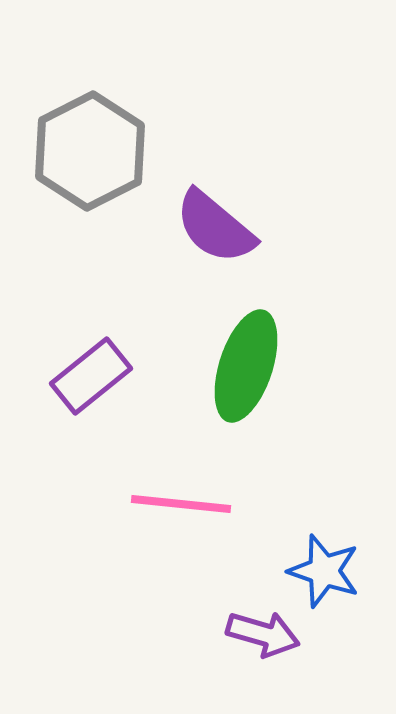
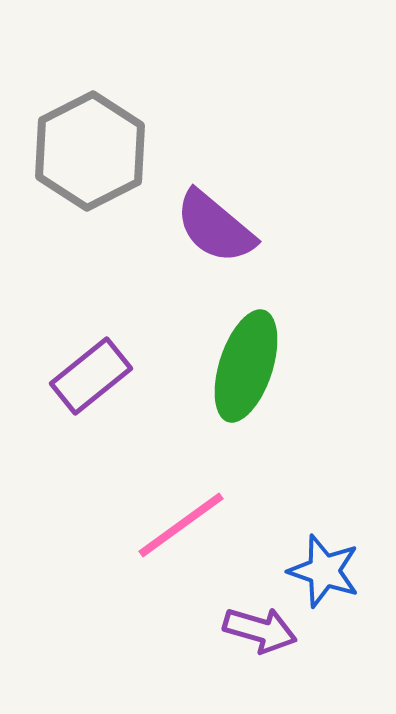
pink line: moved 21 px down; rotated 42 degrees counterclockwise
purple arrow: moved 3 px left, 4 px up
